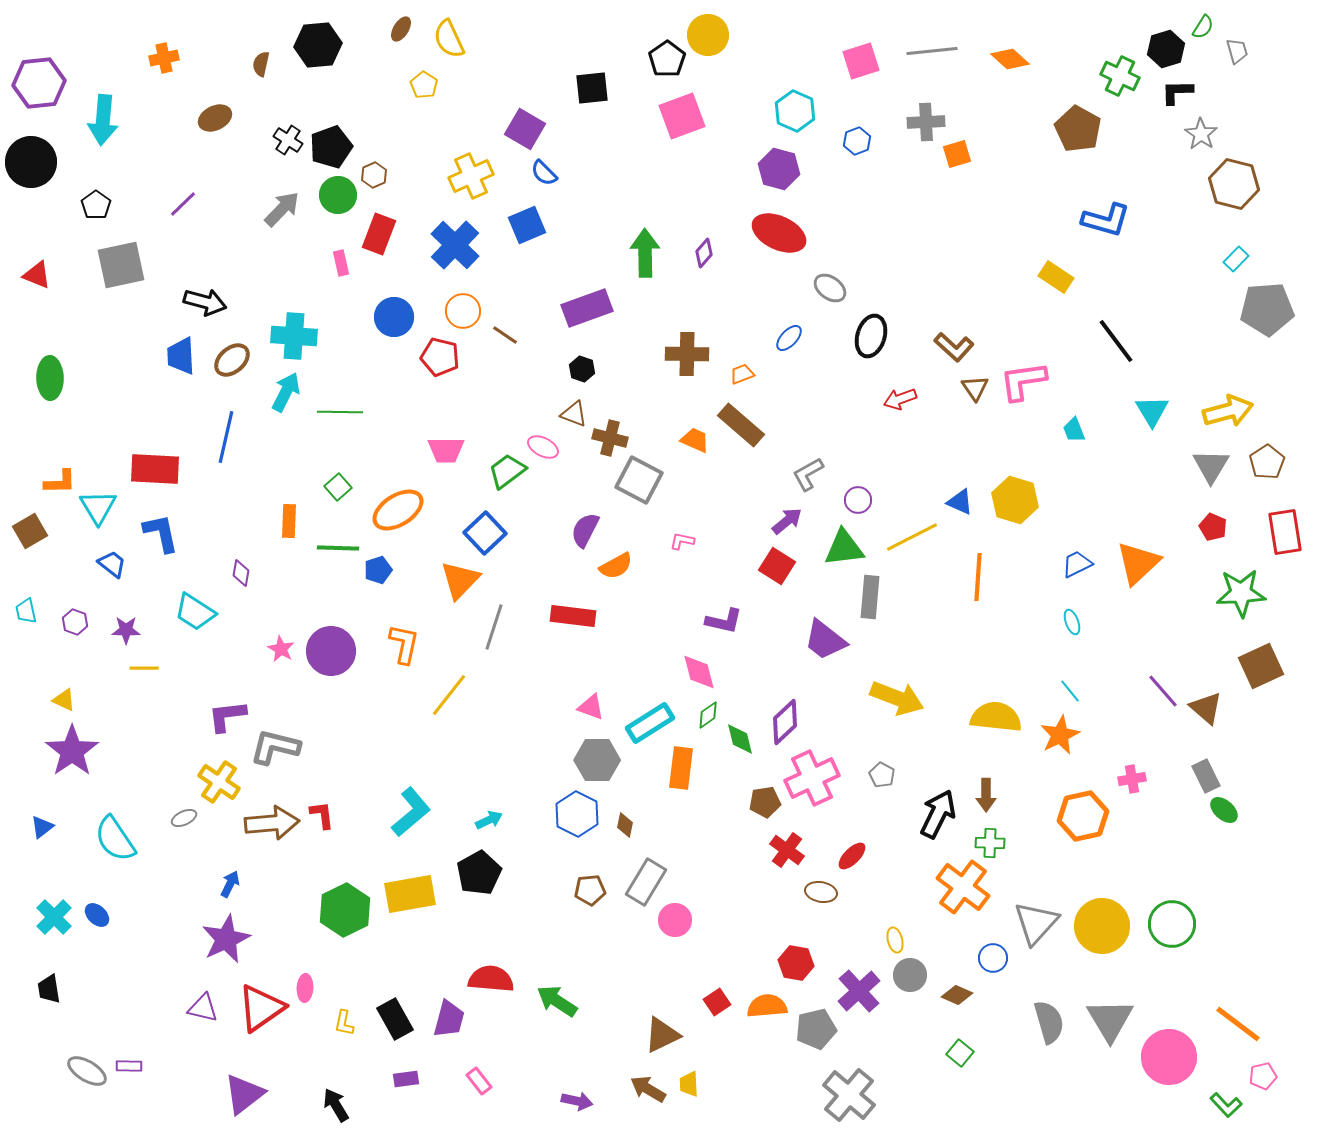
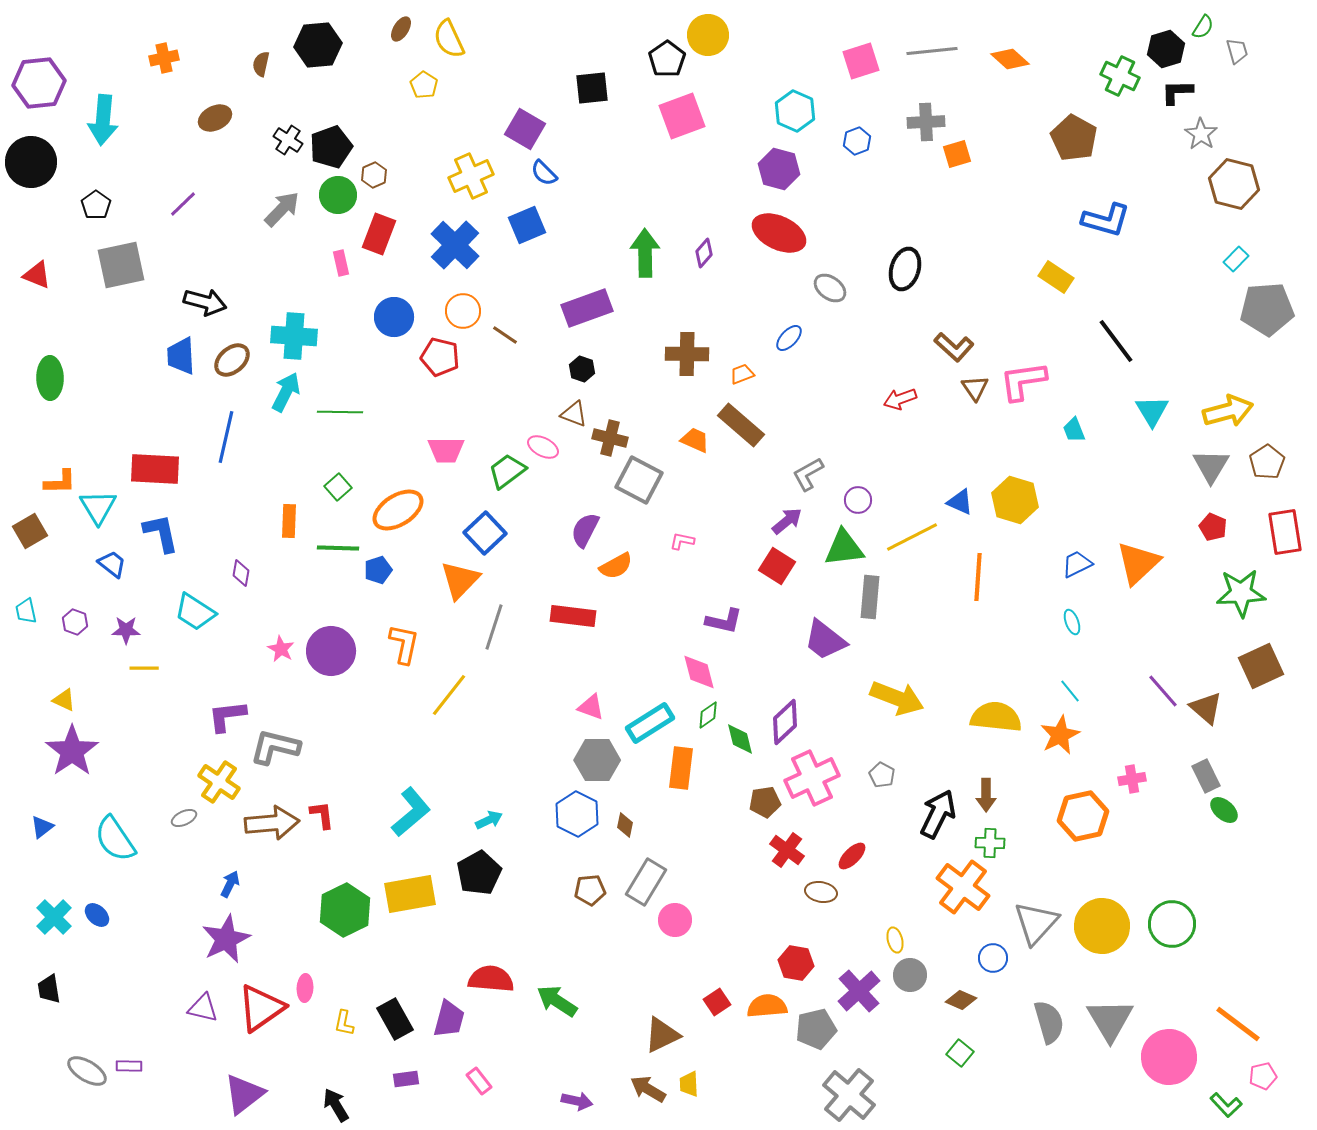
brown pentagon at (1078, 129): moved 4 px left, 9 px down
black ellipse at (871, 336): moved 34 px right, 67 px up
brown diamond at (957, 995): moved 4 px right, 5 px down
